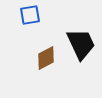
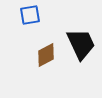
brown diamond: moved 3 px up
